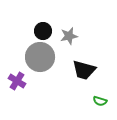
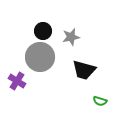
gray star: moved 2 px right, 1 px down
